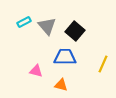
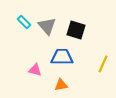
cyan rectangle: rotated 72 degrees clockwise
black square: moved 1 px right, 1 px up; rotated 24 degrees counterclockwise
blue trapezoid: moved 3 px left
pink triangle: moved 1 px left, 1 px up
orange triangle: rotated 24 degrees counterclockwise
